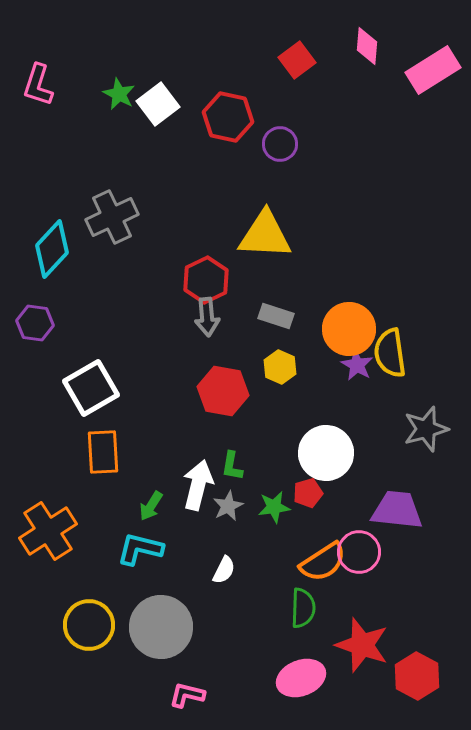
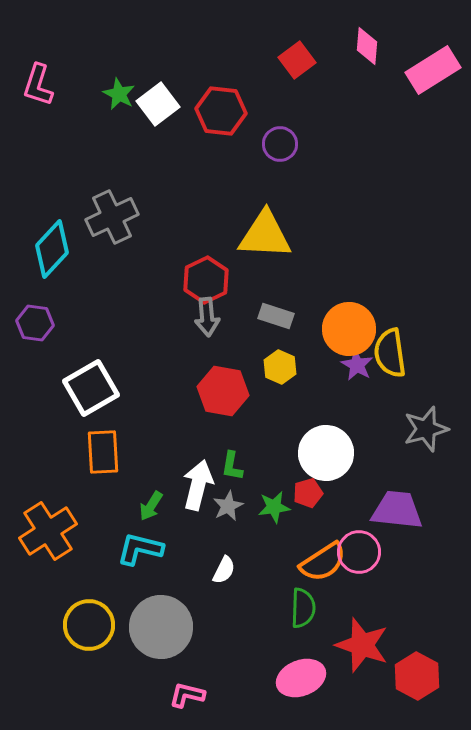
red hexagon at (228, 117): moved 7 px left, 6 px up; rotated 6 degrees counterclockwise
